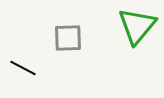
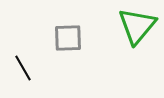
black line: rotated 32 degrees clockwise
